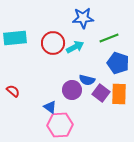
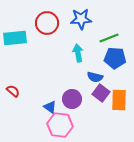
blue star: moved 2 px left, 1 px down
red circle: moved 6 px left, 20 px up
cyan arrow: moved 3 px right, 6 px down; rotated 72 degrees counterclockwise
blue pentagon: moved 3 px left, 5 px up; rotated 15 degrees counterclockwise
blue semicircle: moved 8 px right, 3 px up
purple circle: moved 9 px down
orange rectangle: moved 6 px down
pink hexagon: rotated 10 degrees clockwise
